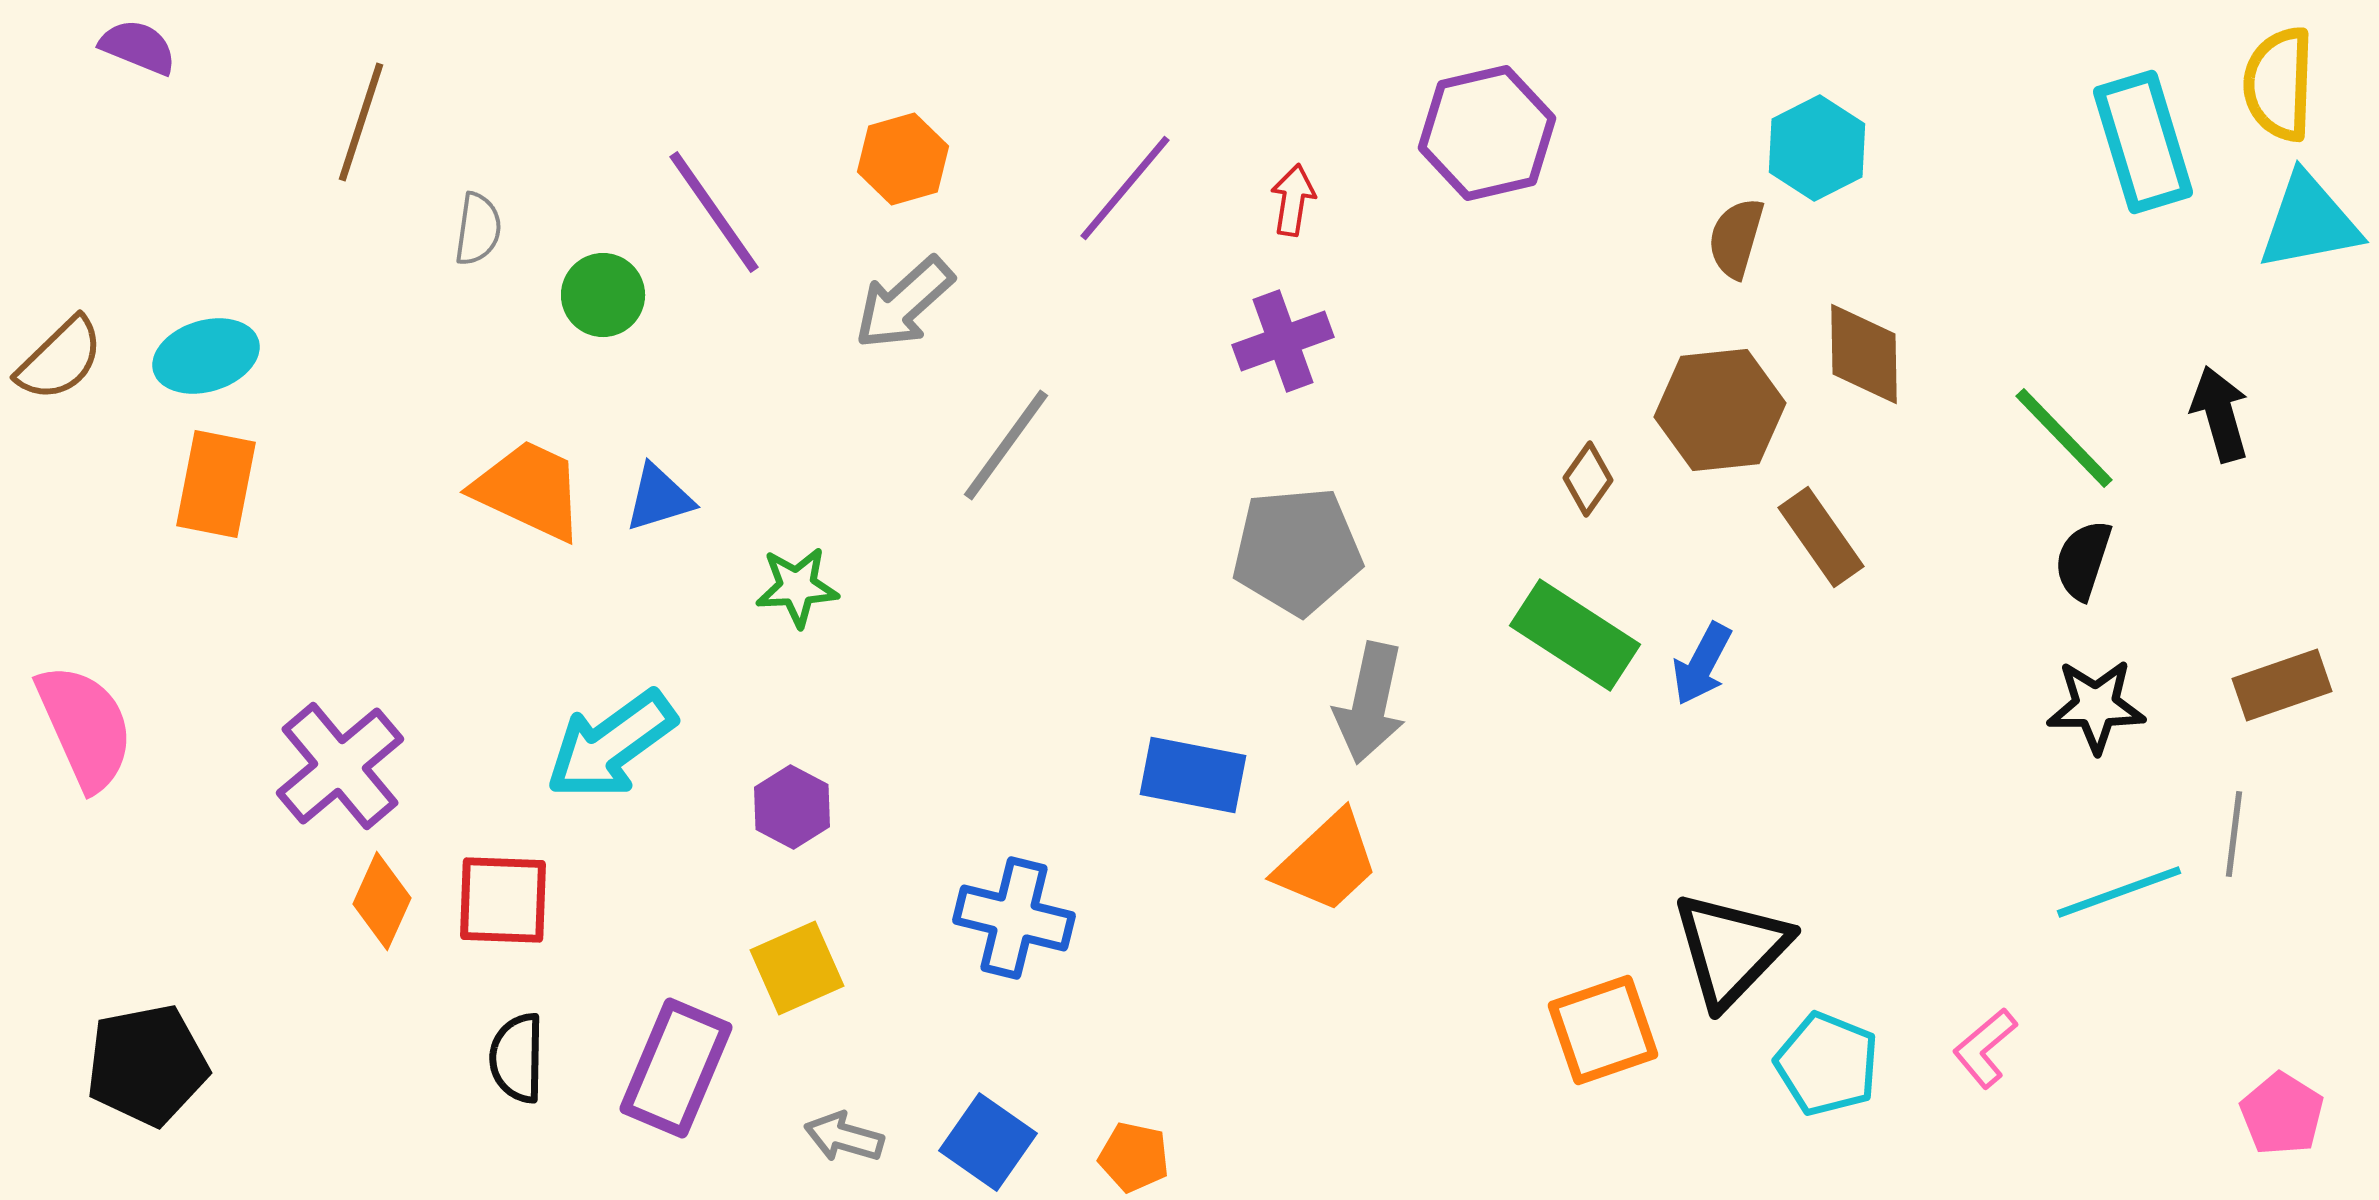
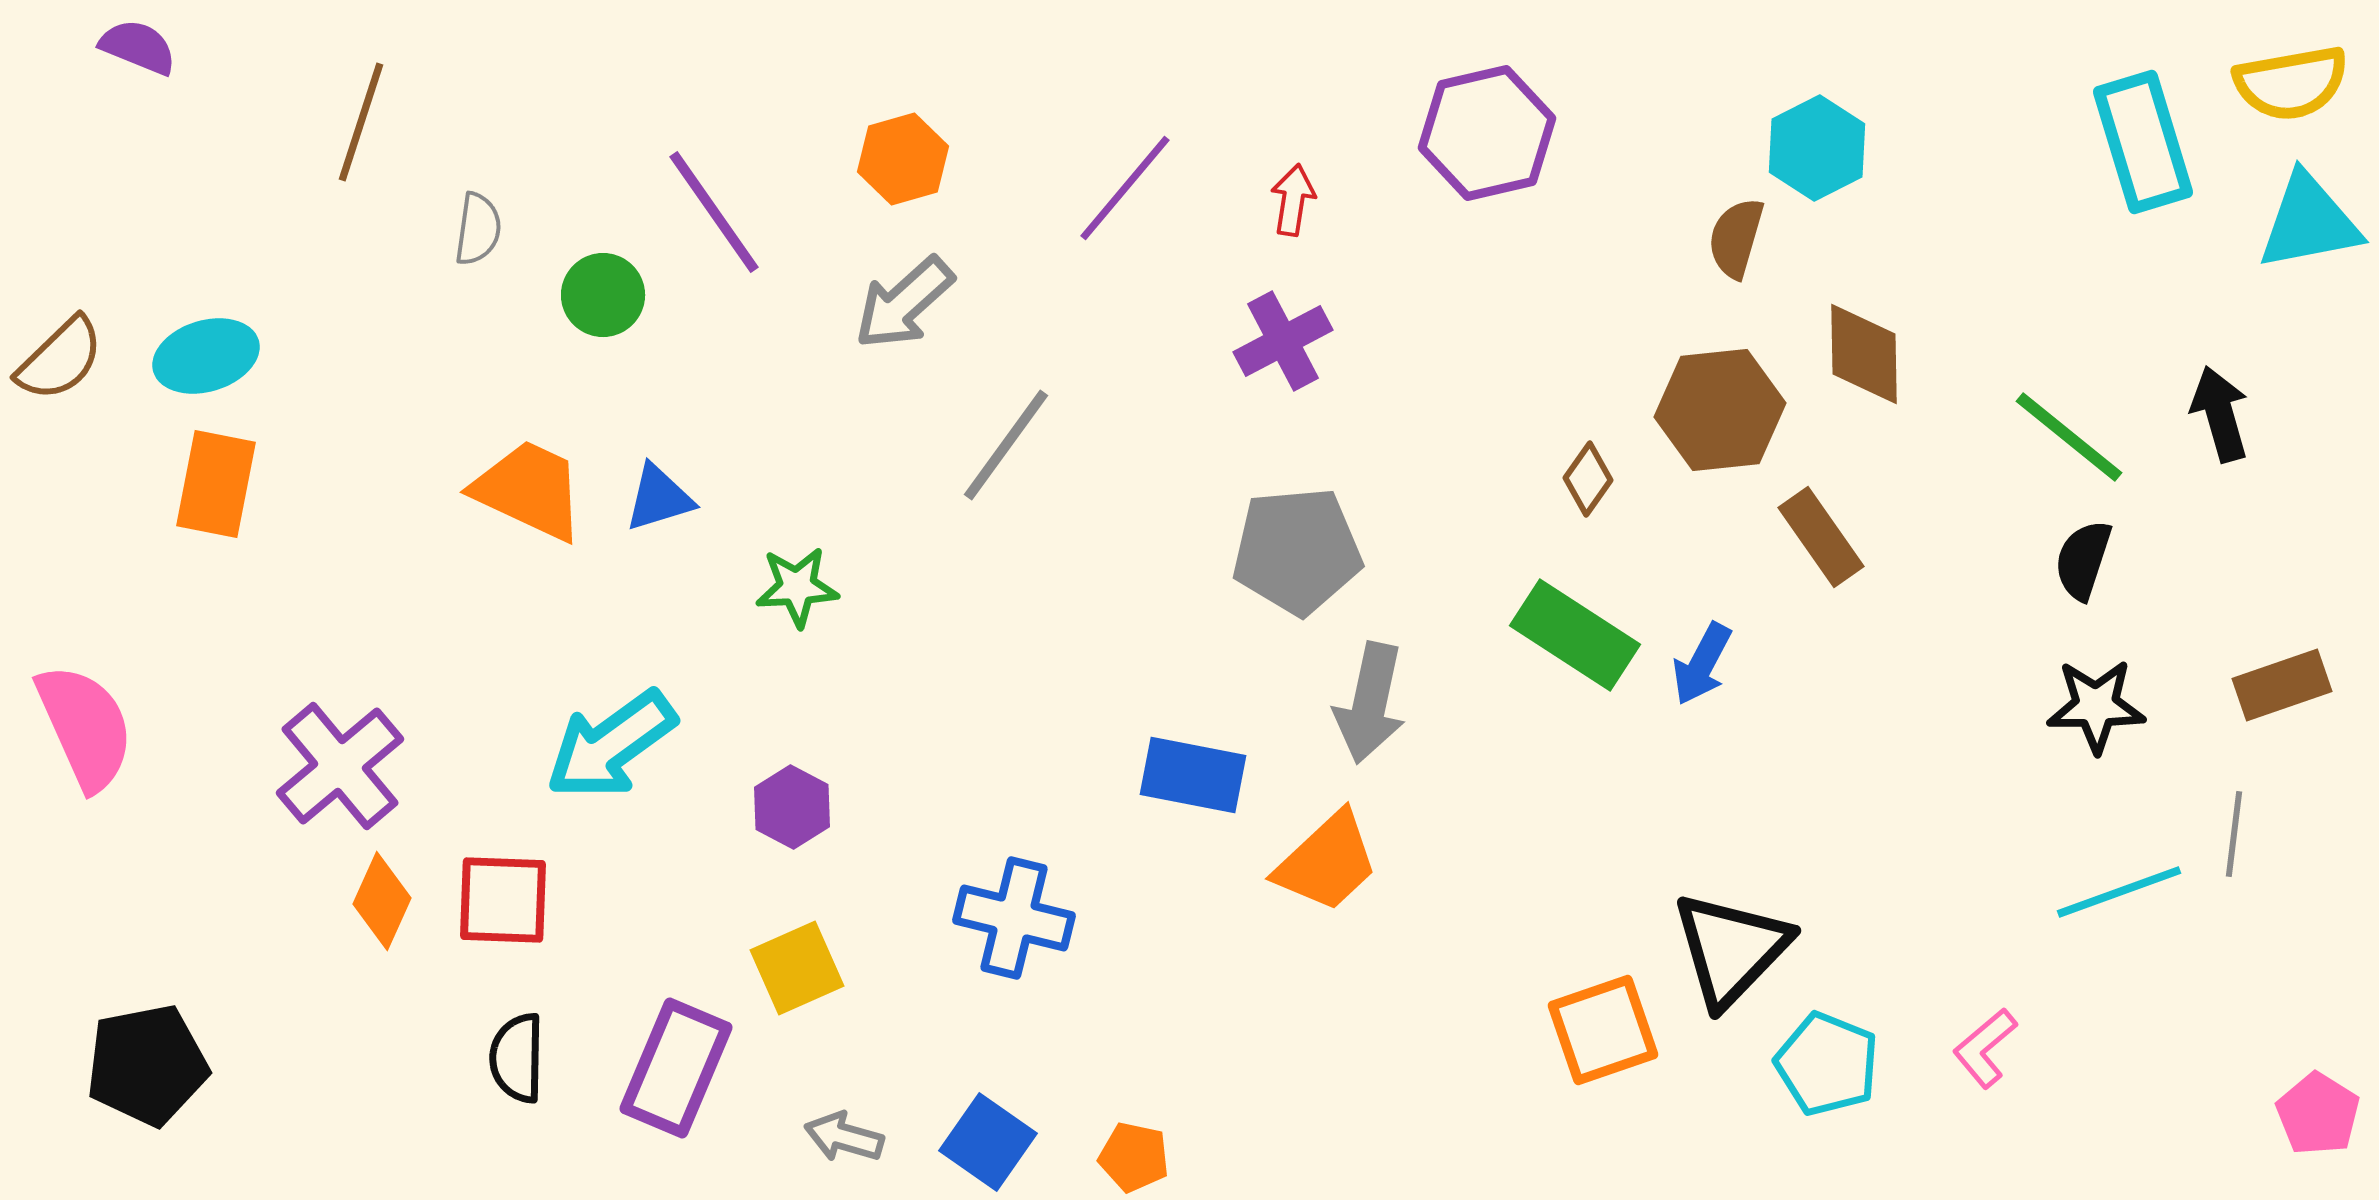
yellow semicircle at (2279, 84): moved 12 px right, 1 px up; rotated 102 degrees counterclockwise
purple cross at (1283, 341): rotated 8 degrees counterclockwise
green line at (2064, 438): moved 5 px right, 1 px up; rotated 7 degrees counterclockwise
pink pentagon at (2282, 1114): moved 36 px right
